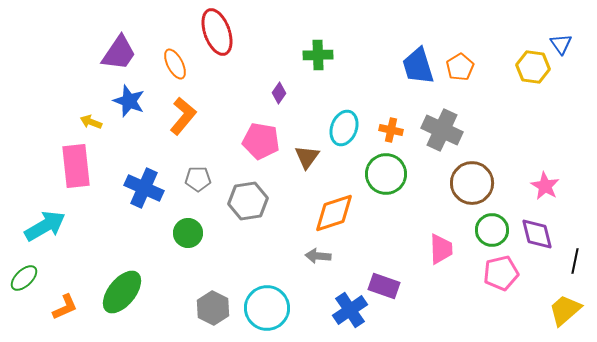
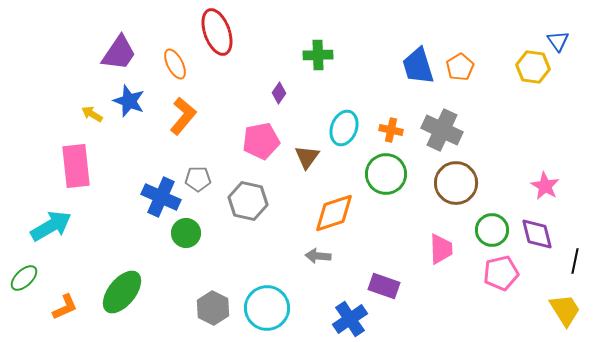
blue triangle at (561, 44): moved 3 px left, 3 px up
yellow arrow at (91, 122): moved 1 px right, 8 px up; rotated 10 degrees clockwise
pink pentagon at (261, 141): rotated 21 degrees counterclockwise
brown circle at (472, 183): moved 16 px left
blue cross at (144, 188): moved 17 px right, 9 px down
gray hexagon at (248, 201): rotated 21 degrees clockwise
cyan arrow at (45, 226): moved 6 px right
green circle at (188, 233): moved 2 px left
blue cross at (350, 310): moved 9 px down
yellow trapezoid at (565, 310): rotated 99 degrees clockwise
